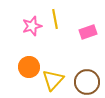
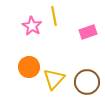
yellow line: moved 1 px left, 3 px up
pink star: rotated 24 degrees counterclockwise
yellow triangle: moved 1 px right, 1 px up
